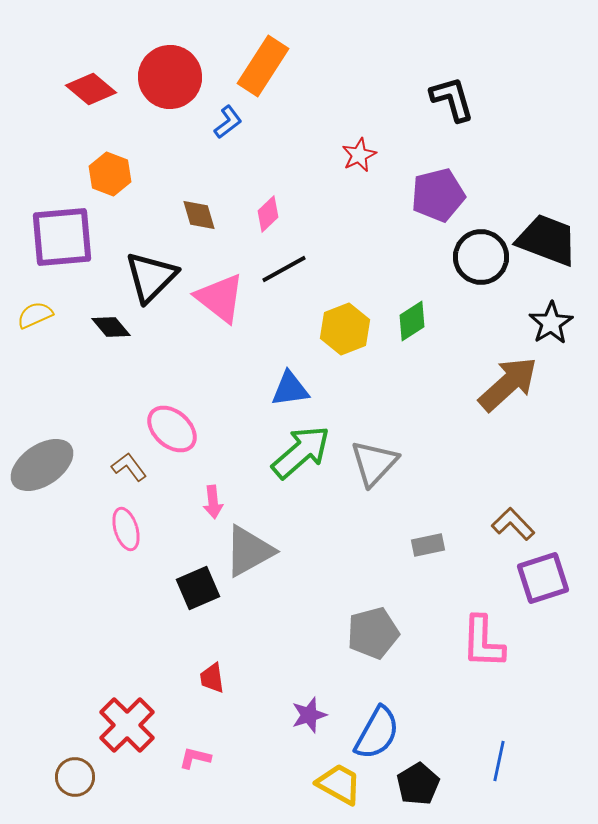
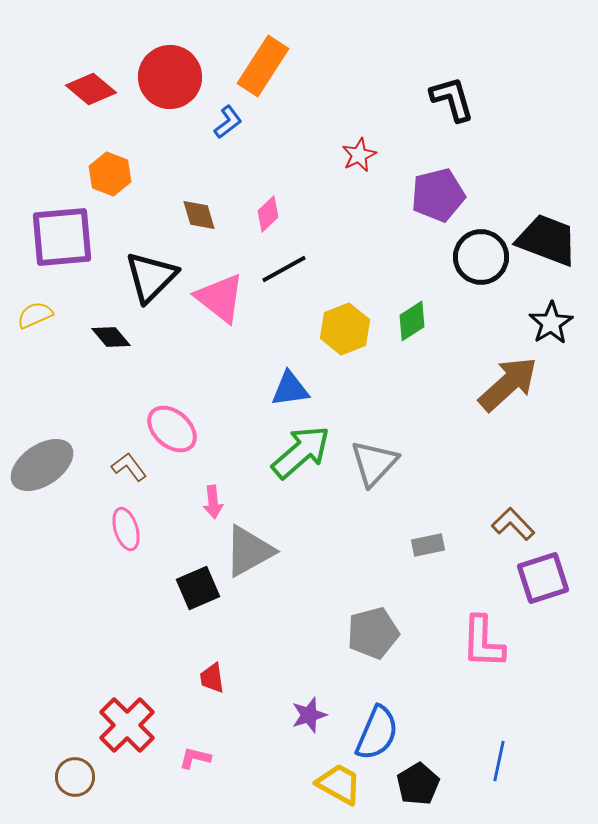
black diamond at (111, 327): moved 10 px down
blue semicircle at (377, 733): rotated 6 degrees counterclockwise
